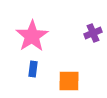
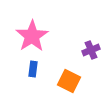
purple cross: moved 2 px left, 17 px down
orange square: rotated 25 degrees clockwise
